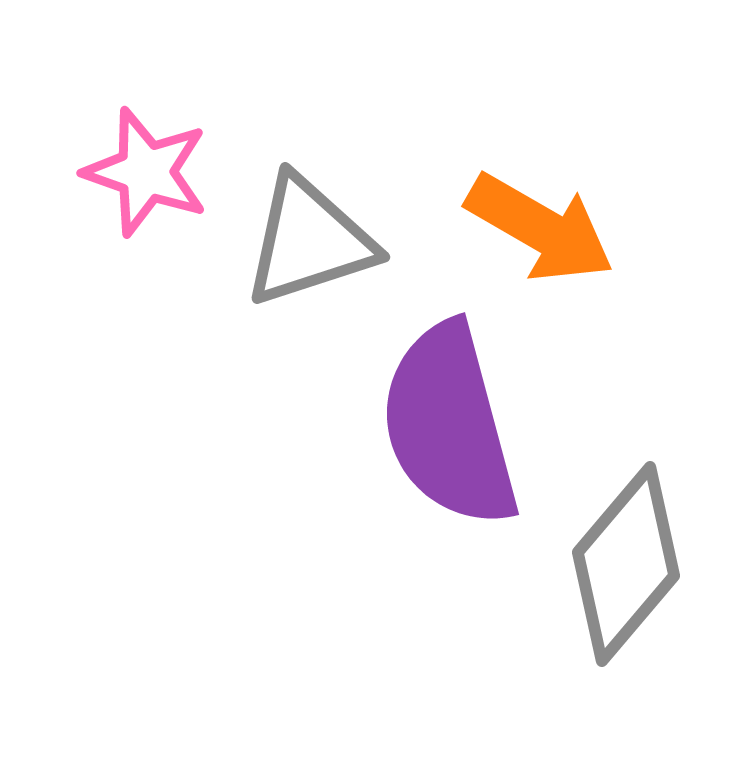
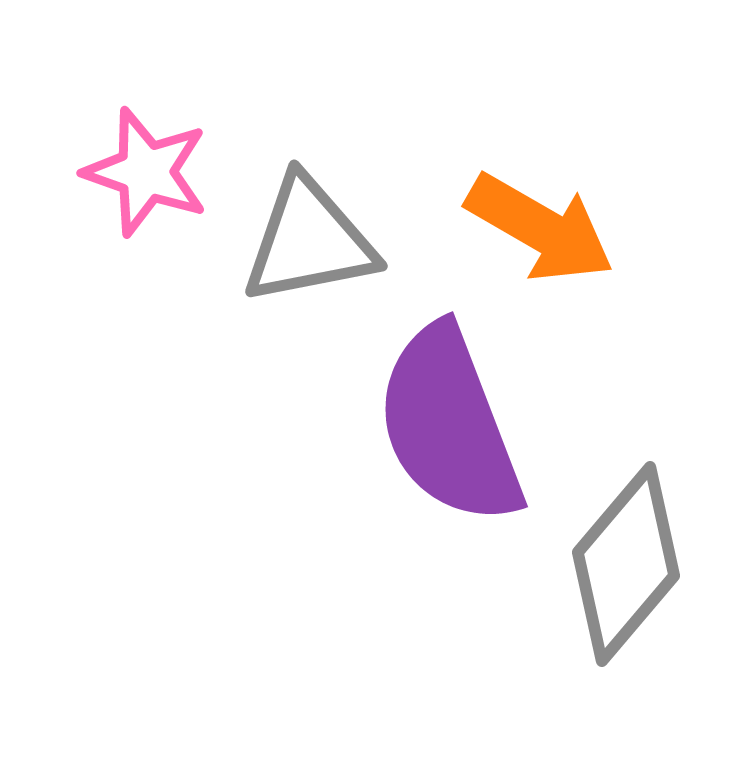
gray triangle: rotated 7 degrees clockwise
purple semicircle: rotated 6 degrees counterclockwise
